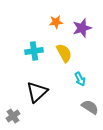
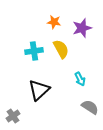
orange star: moved 2 px left; rotated 16 degrees clockwise
yellow semicircle: moved 3 px left, 4 px up
black triangle: moved 2 px right, 2 px up
